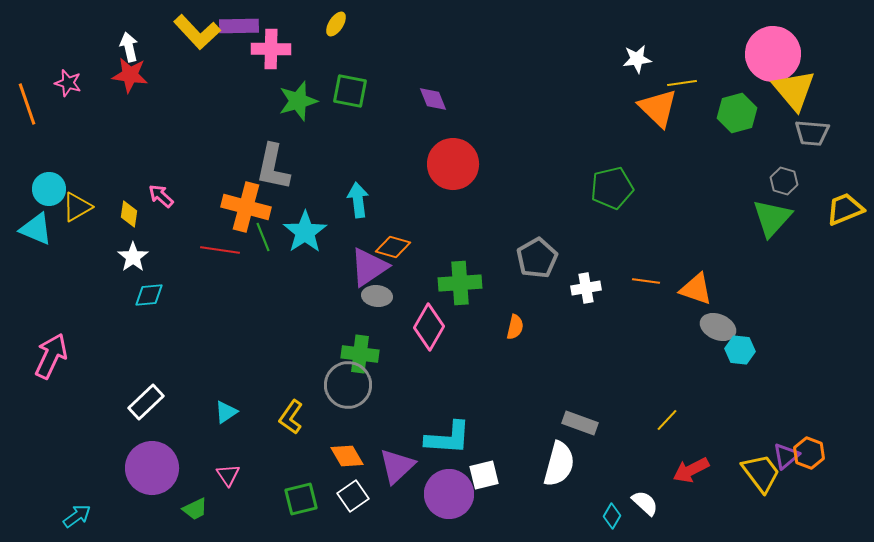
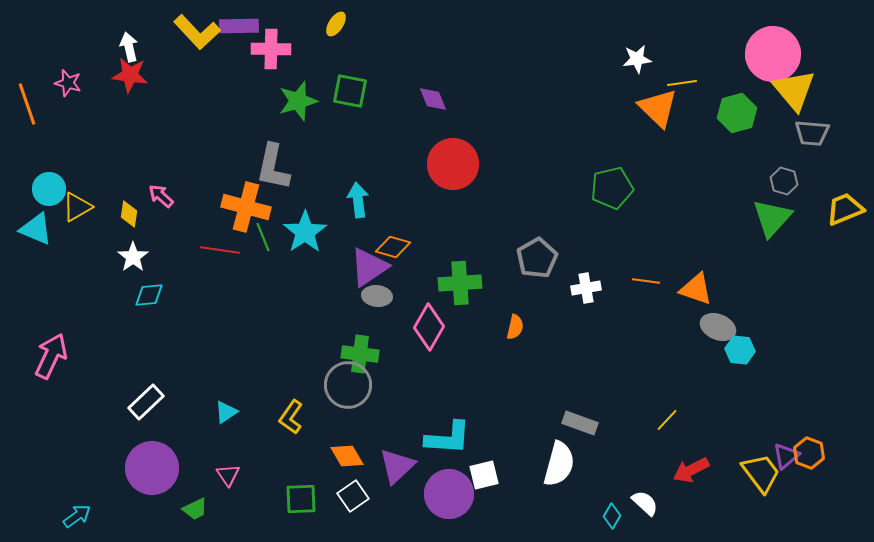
green square at (301, 499): rotated 12 degrees clockwise
